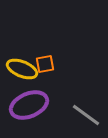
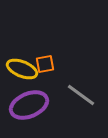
gray line: moved 5 px left, 20 px up
